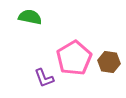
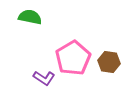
pink pentagon: moved 1 px left
purple L-shape: rotated 35 degrees counterclockwise
